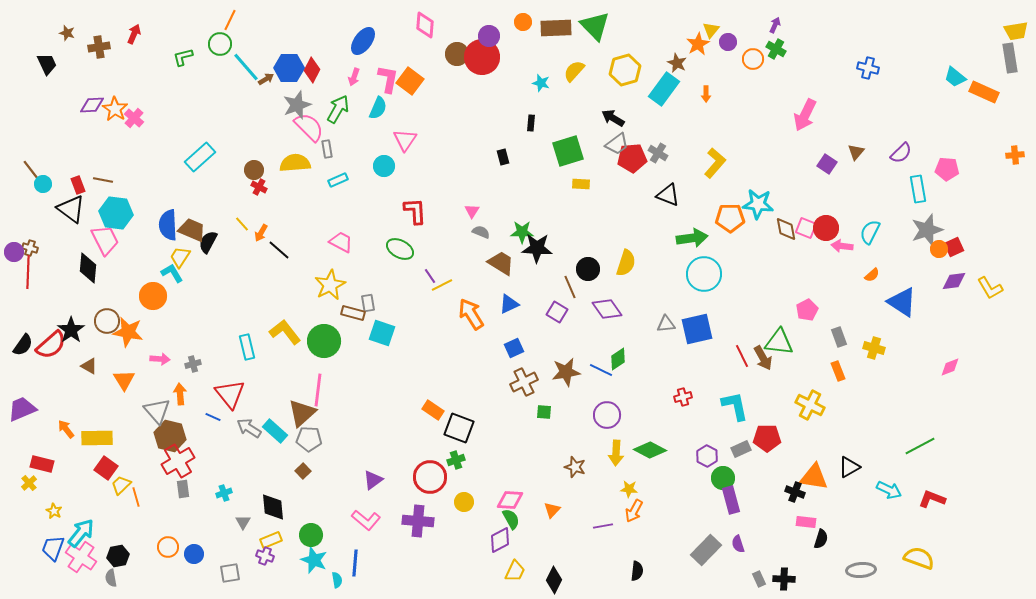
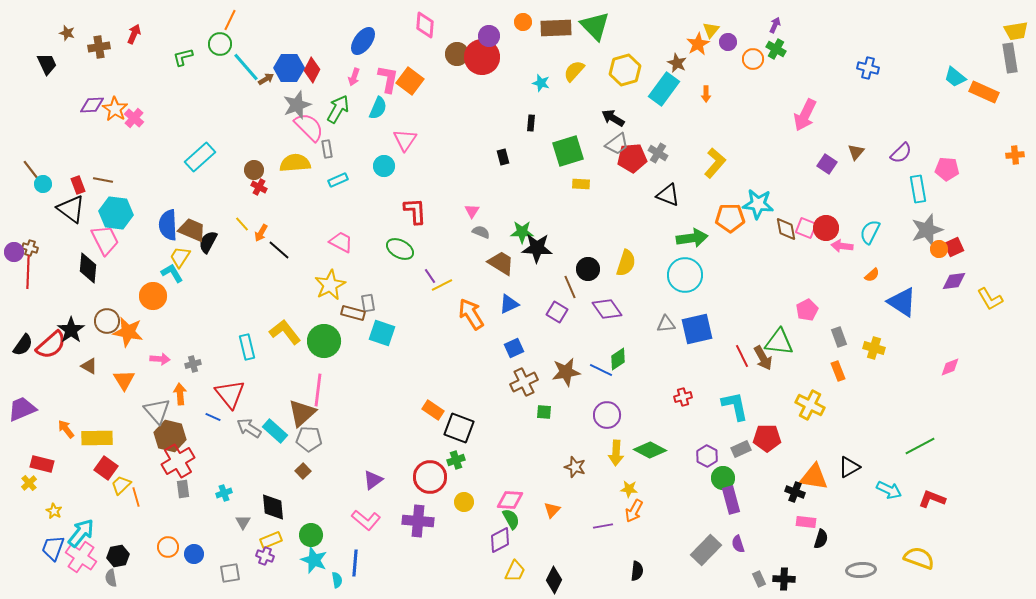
cyan circle at (704, 274): moved 19 px left, 1 px down
yellow L-shape at (990, 288): moved 11 px down
